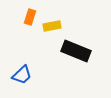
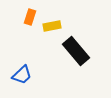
black rectangle: rotated 28 degrees clockwise
